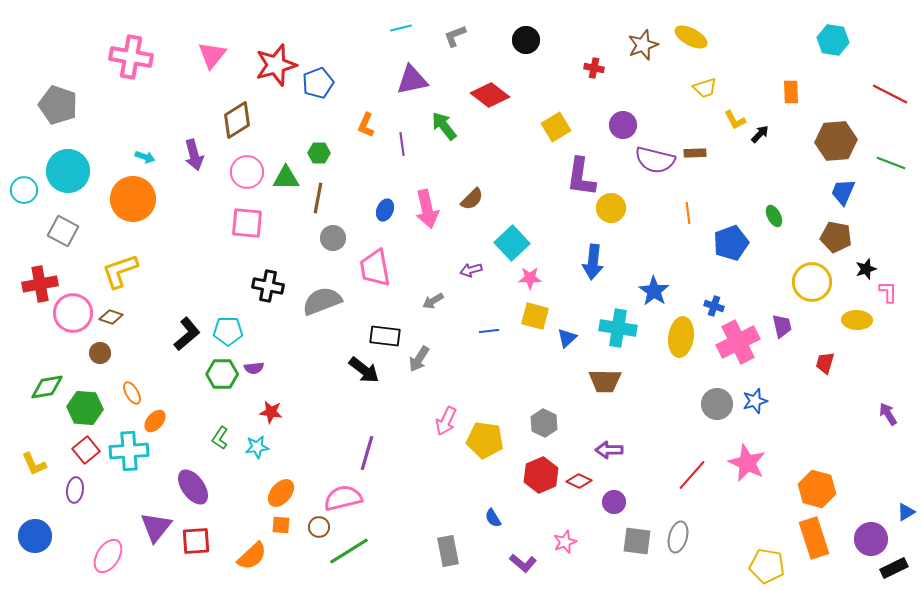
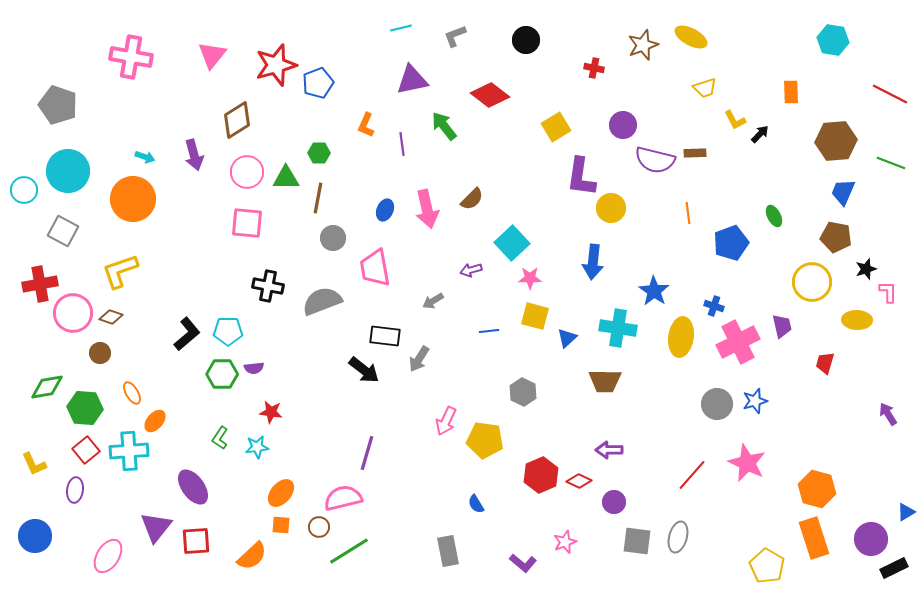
gray hexagon at (544, 423): moved 21 px left, 31 px up
blue semicircle at (493, 518): moved 17 px left, 14 px up
yellow pentagon at (767, 566): rotated 20 degrees clockwise
